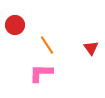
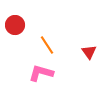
red triangle: moved 2 px left, 4 px down
pink L-shape: rotated 15 degrees clockwise
